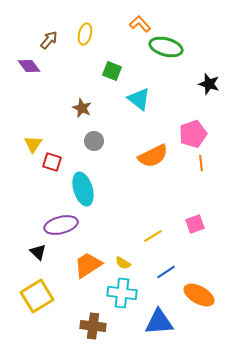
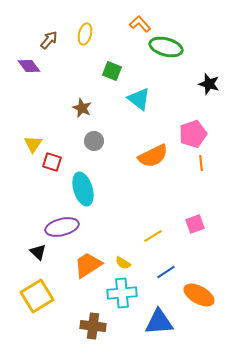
purple ellipse: moved 1 px right, 2 px down
cyan cross: rotated 12 degrees counterclockwise
